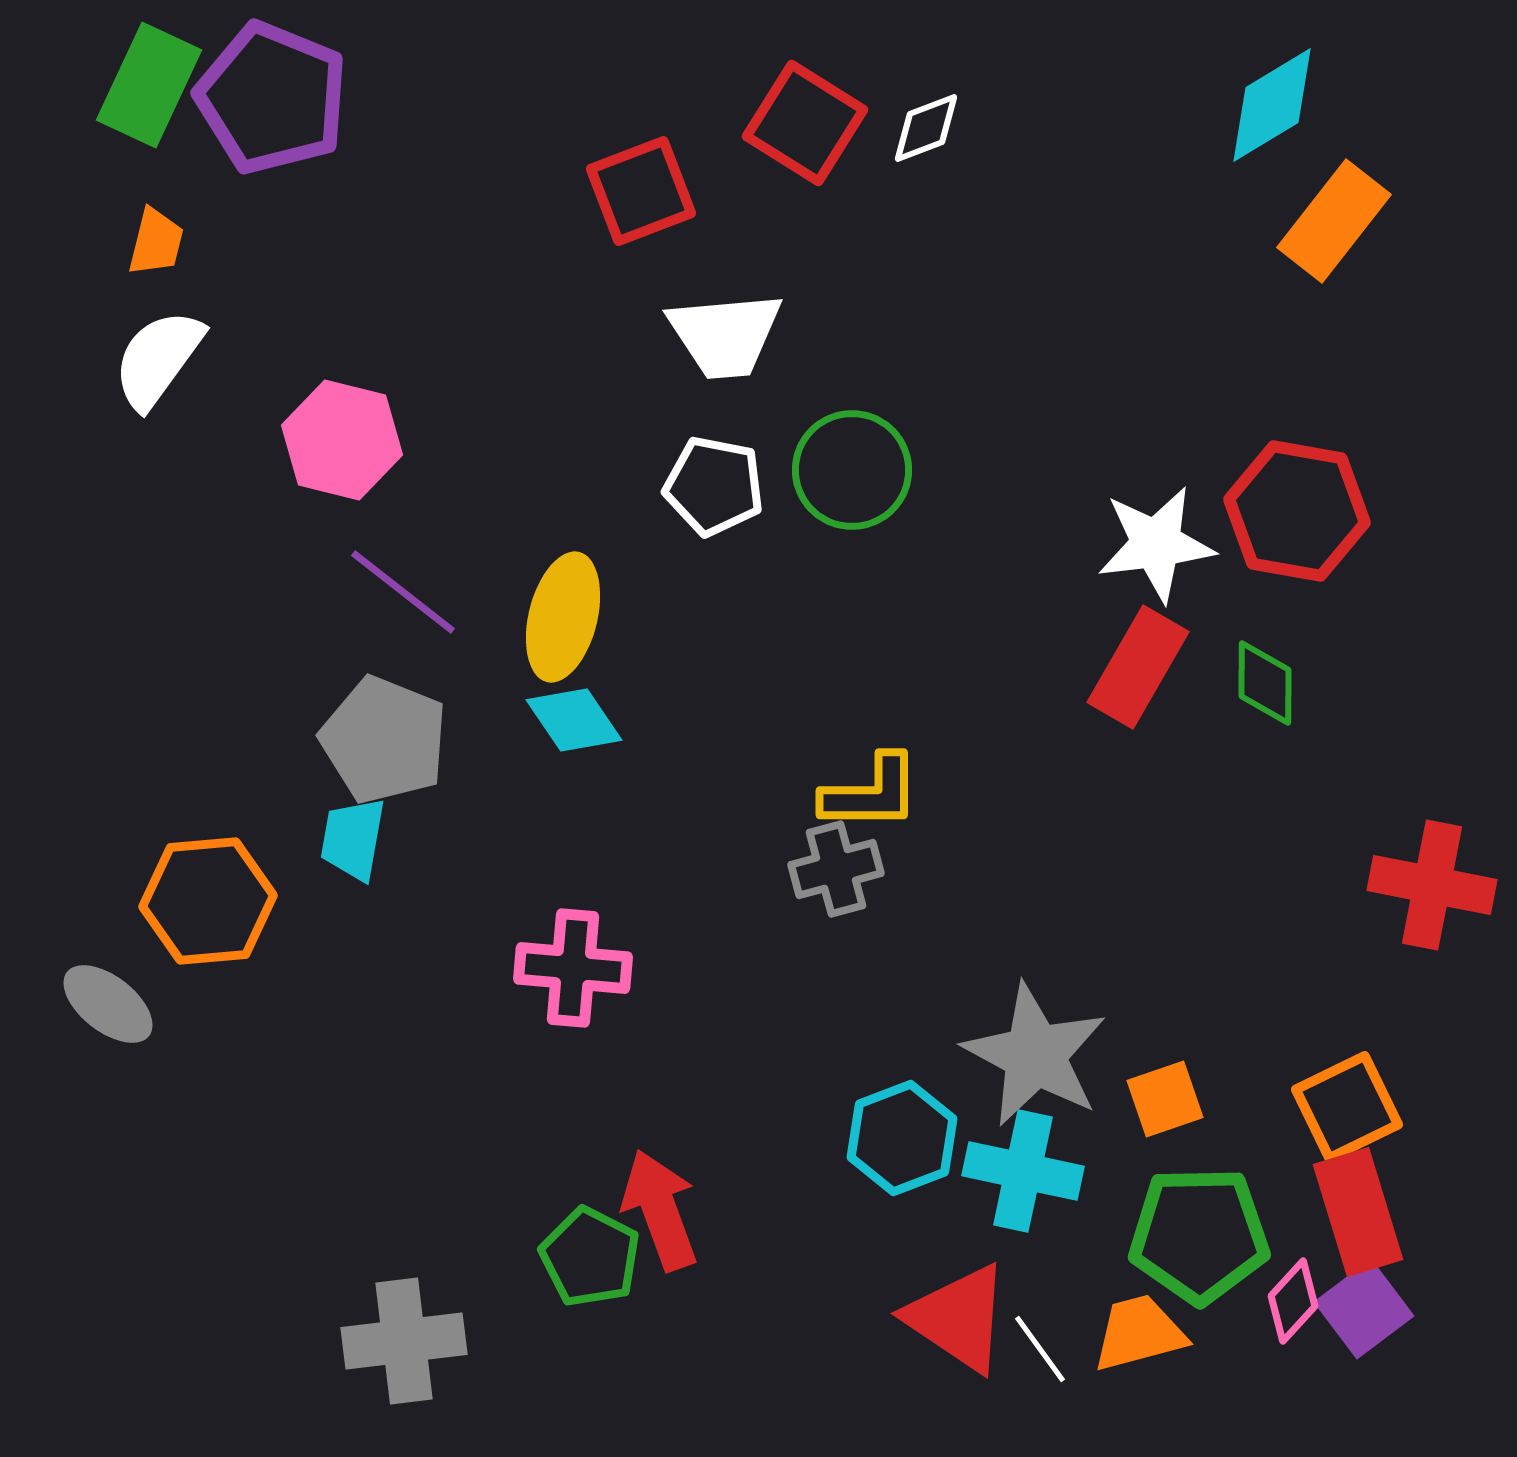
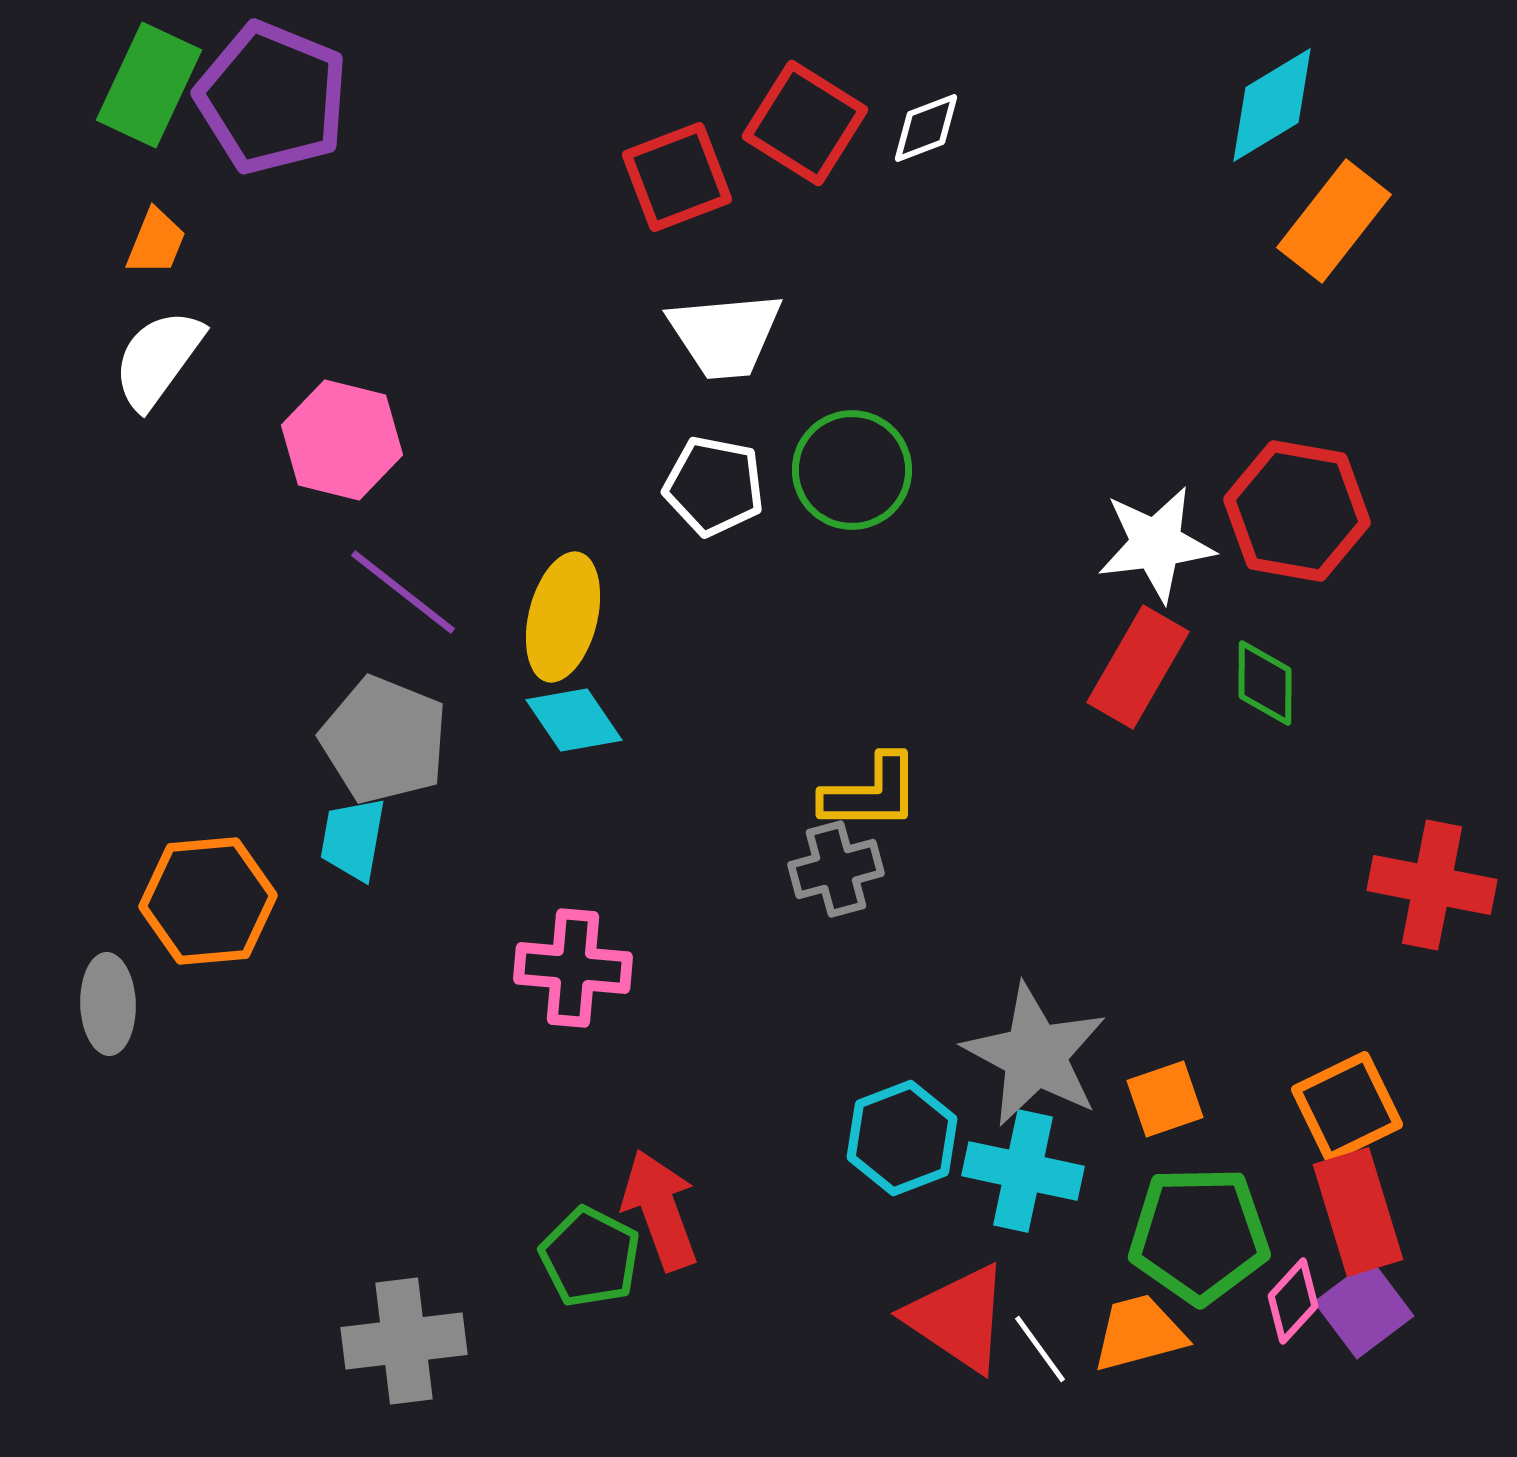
red square at (641, 191): moved 36 px right, 14 px up
orange trapezoid at (156, 242): rotated 8 degrees clockwise
gray ellipse at (108, 1004): rotated 50 degrees clockwise
